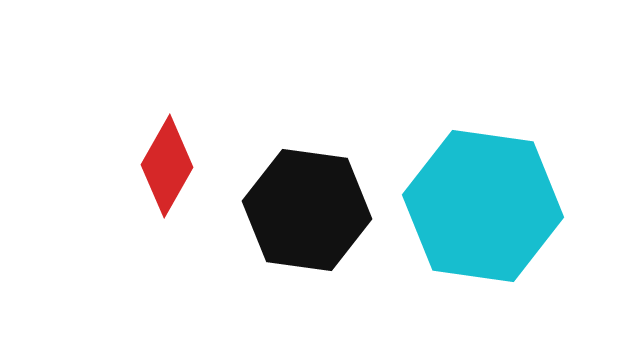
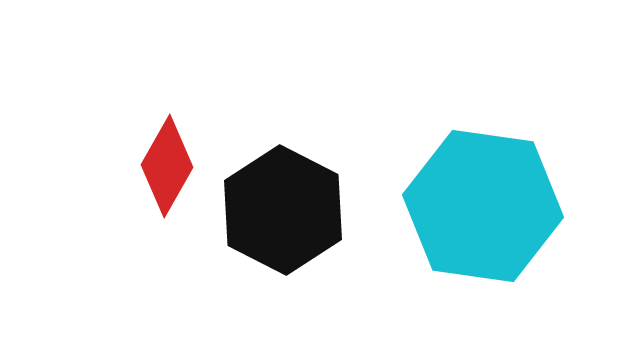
black hexagon: moved 24 px left; rotated 19 degrees clockwise
